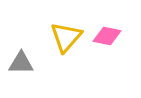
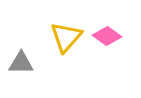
pink diamond: rotated 24 degrees clockwise
